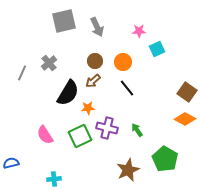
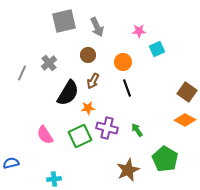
brown circle: moved 7 px left, 6 px up
brown arrow: rotated 21 degrees counterclockwise
black line: rotated 18 degrees clockwise
orange diamond: moved 1 px down
